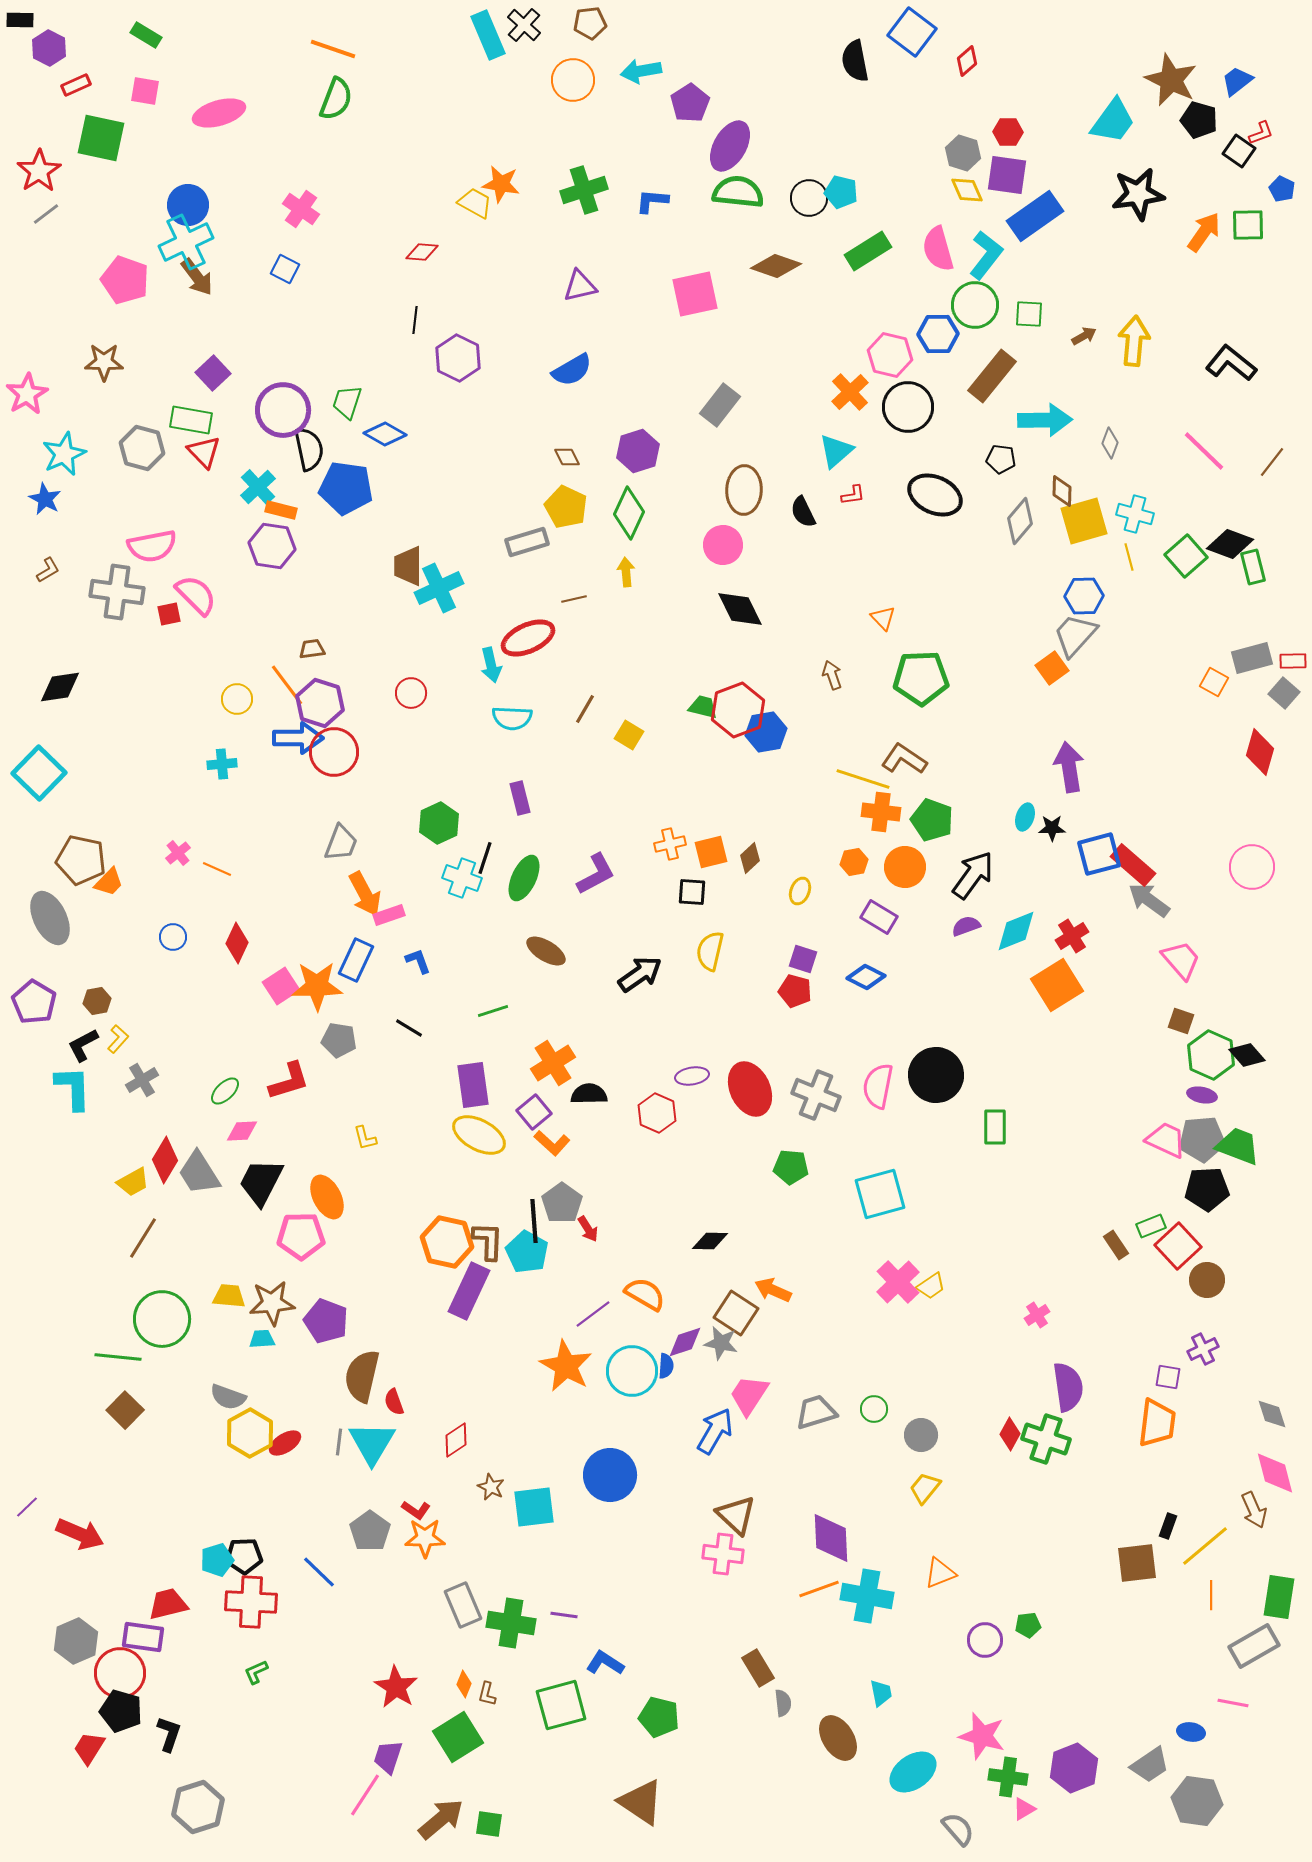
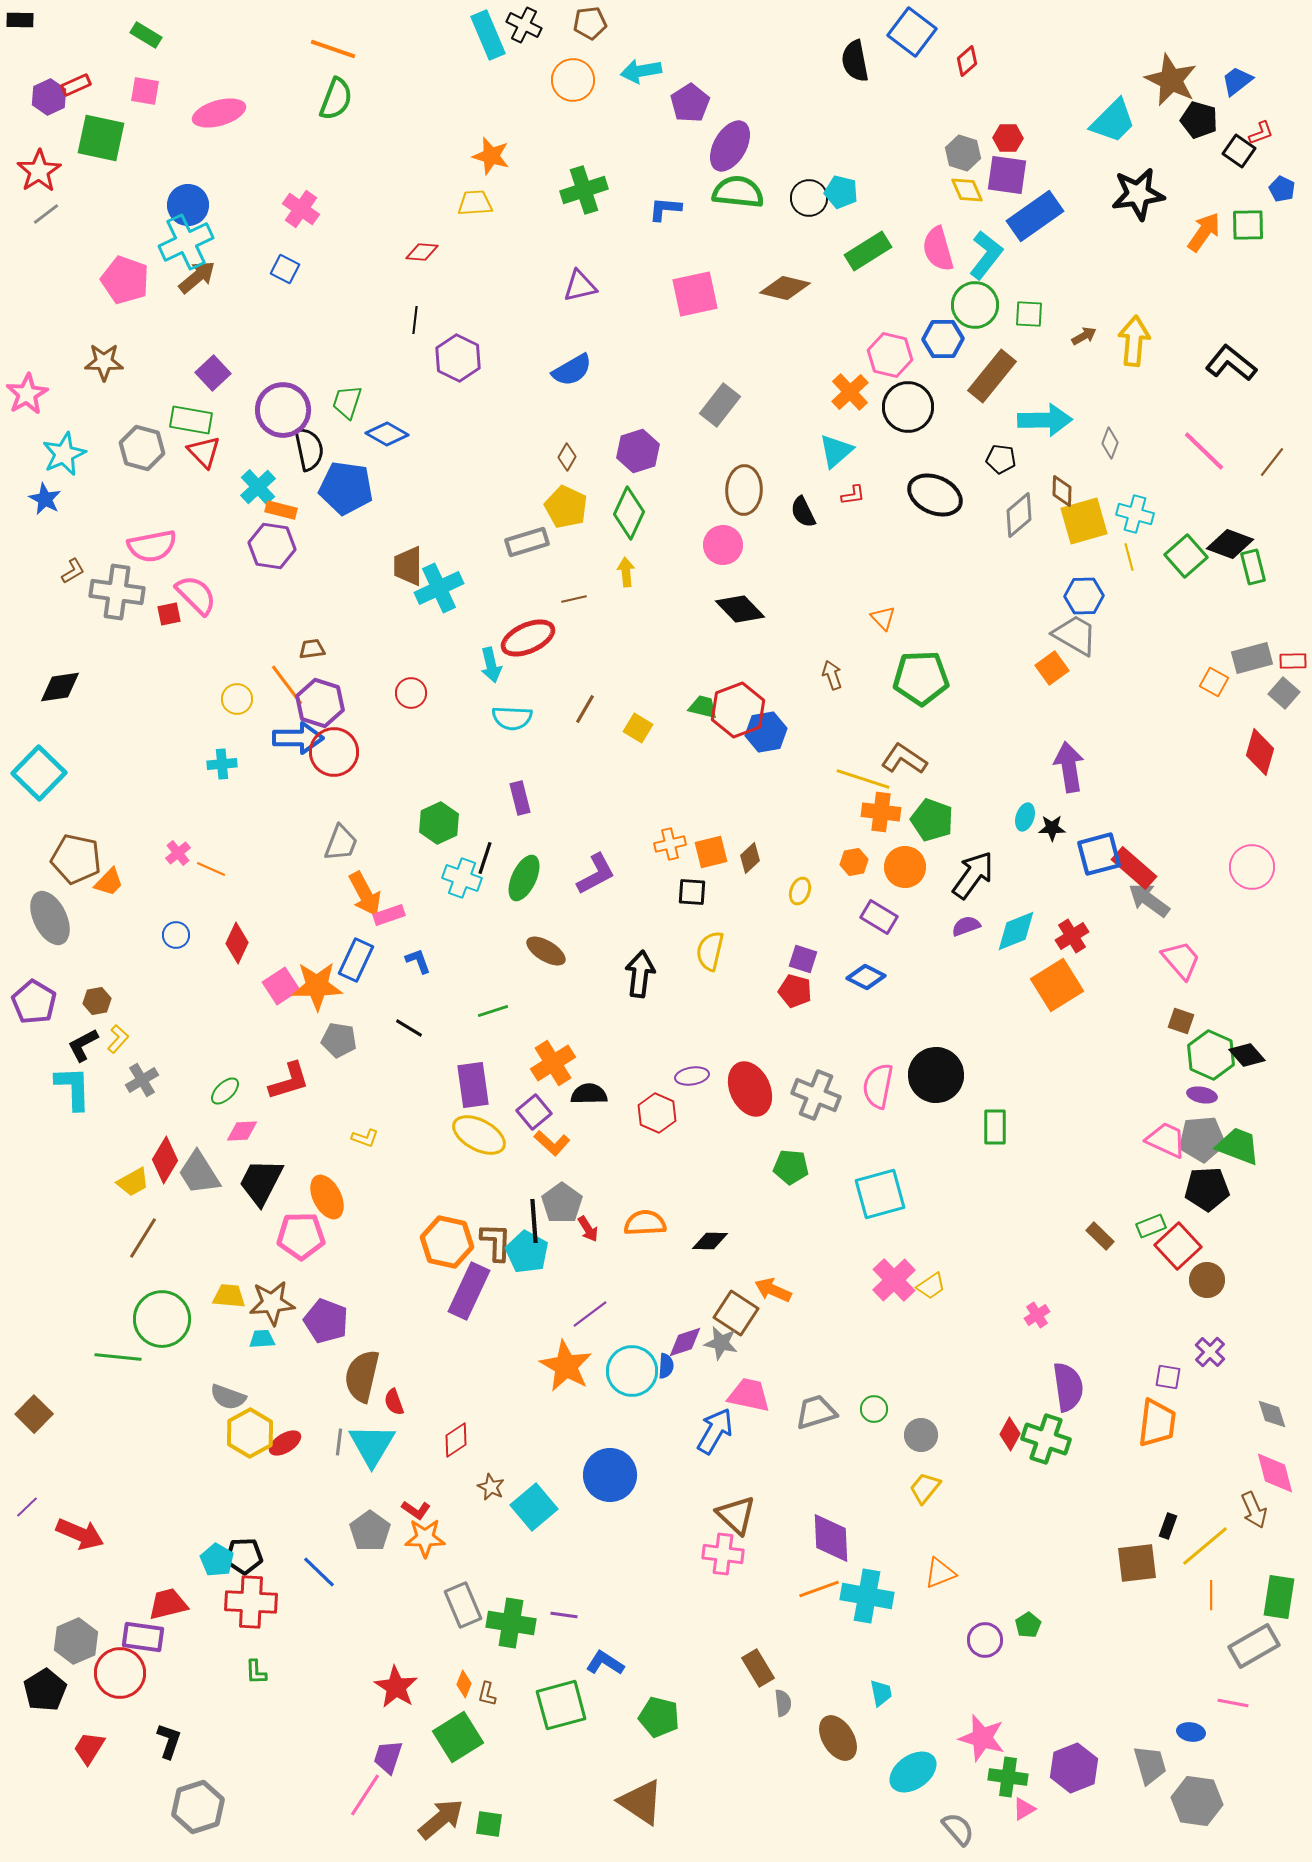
black cross at (524, 25): rotated 16 degrees counterclockwise
purple hexagon at (49, 48): moved 49 px down; rotated 8 degrees clockwise
cyan trapezoid at (1113, 121): rotated 9 degrees clockwise
red hexagon at (1008, 132): moved 6 px down
orange star at (501, 184): moved 10 px left, 28 px up; rotated 6 degrees clockwise
blue L-shape at (652, 201): moved 13 px right, 8 px down
yellow trapezoid at (475, 203): rotated 33 degrees counterclockwise
brown diamond at (776, 266): moved 9 px right, 22 px down; rotated 6 degrees counterclockwise
brown arrow at (197, 277): rotated 93 degrees counterclockwise
blue hexagon at (938, 334): moved 5 px right, 5 px down
blue diamond at (385, 434): moved 2 px right
brown diamond at (567, 457): rotated 56 degrees clockwise
gray diamond at (1020, 521): moved 1 px left, 6 px up; rotated 9 degrees clockwise
brown L-shape at (48, 570): moved 25 px right, 1 px down
black diamond at (740, 609): rotated 18 degrees counterclockwise
gray trapezoid at (1075, 635): rotated 78 degrees clockwise
yellow square at (629, 735): moved 9 px right, 7 px up
brown pentagon at (81, 860): moved 5 px left, 1 px up
red rectangle at (1133, 865): moved 1 px right, 3 px down
orange line at (217, 869): moved 6 px left
blue circle at (173, 937): moved 3 px right, 2 px up
black arrow at (640, 974): rotated 48 degrees counterclockwise
yellow L-shape at (365, 1138): rotated 56 degrees counterclockwise
brown L-shape at (488, 1241): moved 8 px right, 1 px down
brown rectangle at (1116, 1245): moved 16 px left, 9 px up; rotated 12 degrees counterclockwise
pink cross at (898, 1282): moved 4 px left, 2 px up
orange semicircle at (645, 1294): moved 71 px up; rotated 33 degrees counterclockwise
purple line at (593, 1314): moved 3 px left
purple cross at (1203, 1349): moved 7 px right, 3 px down; rotated 20 degrees counterclockwise
pink trapezoid at (749, 1395): rotated 69 degrees clockwise
brown square at (125, 1410): moved 91 px left, 4 px down
cyan triangle at (372, 1443): moved 2 px down
cyan square at (534, 1507): rotated 33 degrees counterclockwise
cyan pentagon at (217, 1560): rotated 24 degrees counterclockwise
green pentagon at (1028, 1625): rotated 25 degrees counterclockwise
green L-shape at (256, 1672): rotated 68 degrees counterclockwise
black pentagon at (121, 1711): moved 76 px left, 21 px up; rotated 24 degrees clockwise
black L-shape at (169, 1734): moved 7 px down
pink star at (982, 1736): moved 2 px down
gray trapezoid at (1150, 1765): rotated 72 degrees counterclockwise
